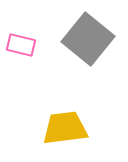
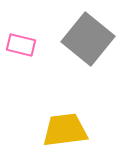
yellow trapezoid: moved 2 px down
